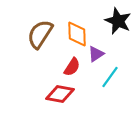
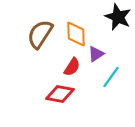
black star: moved 4 px up
orange diamond: moved 1 px left
cyan line: moved 1 px right
